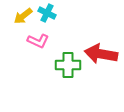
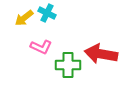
yellow arrow: moved 1 px right, 2 px down
pink L-shape: moved 3 px right, 6 px down
